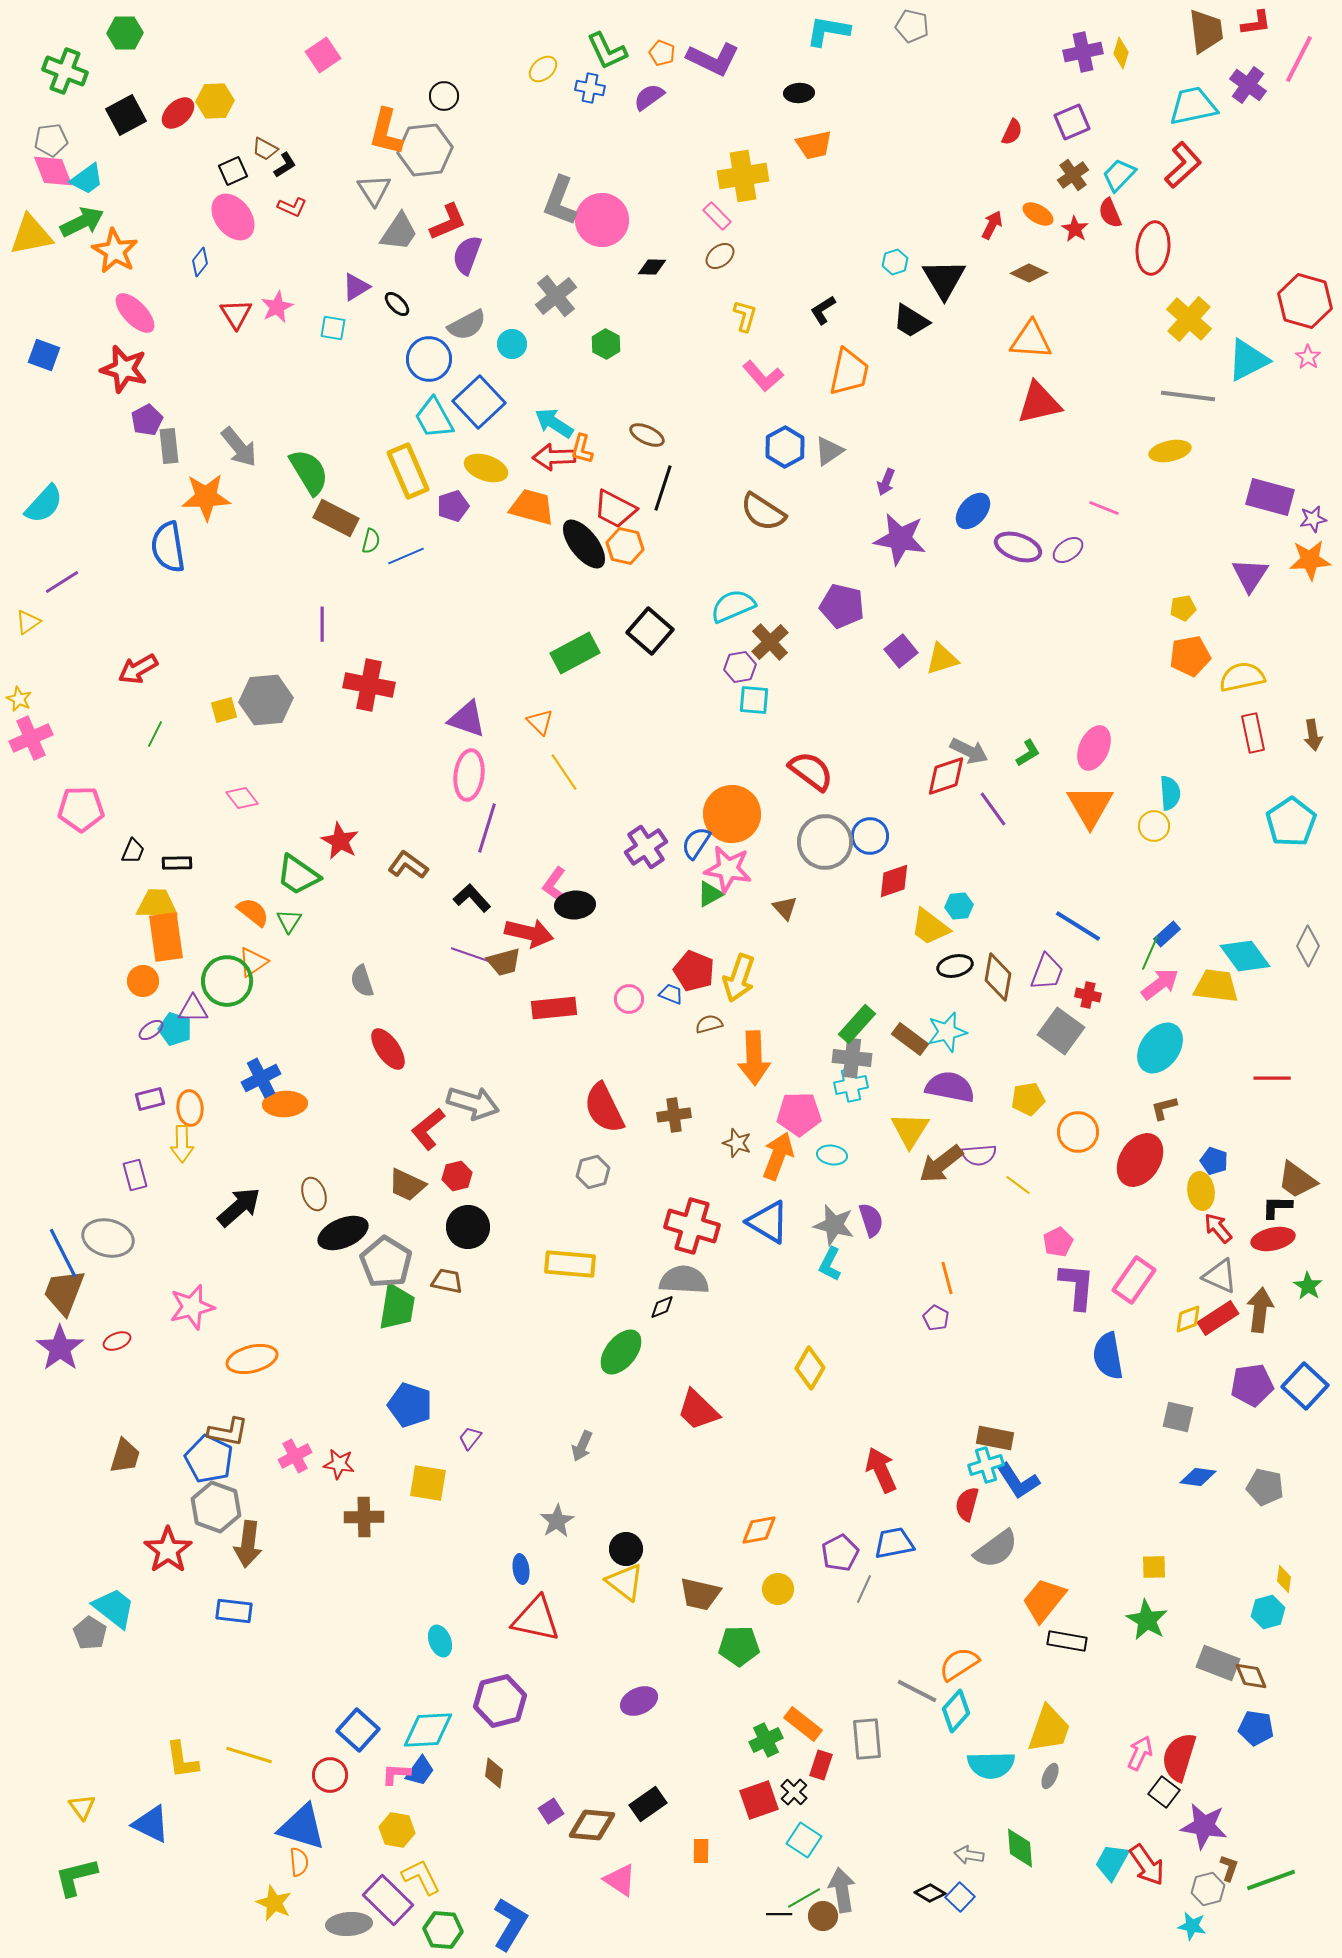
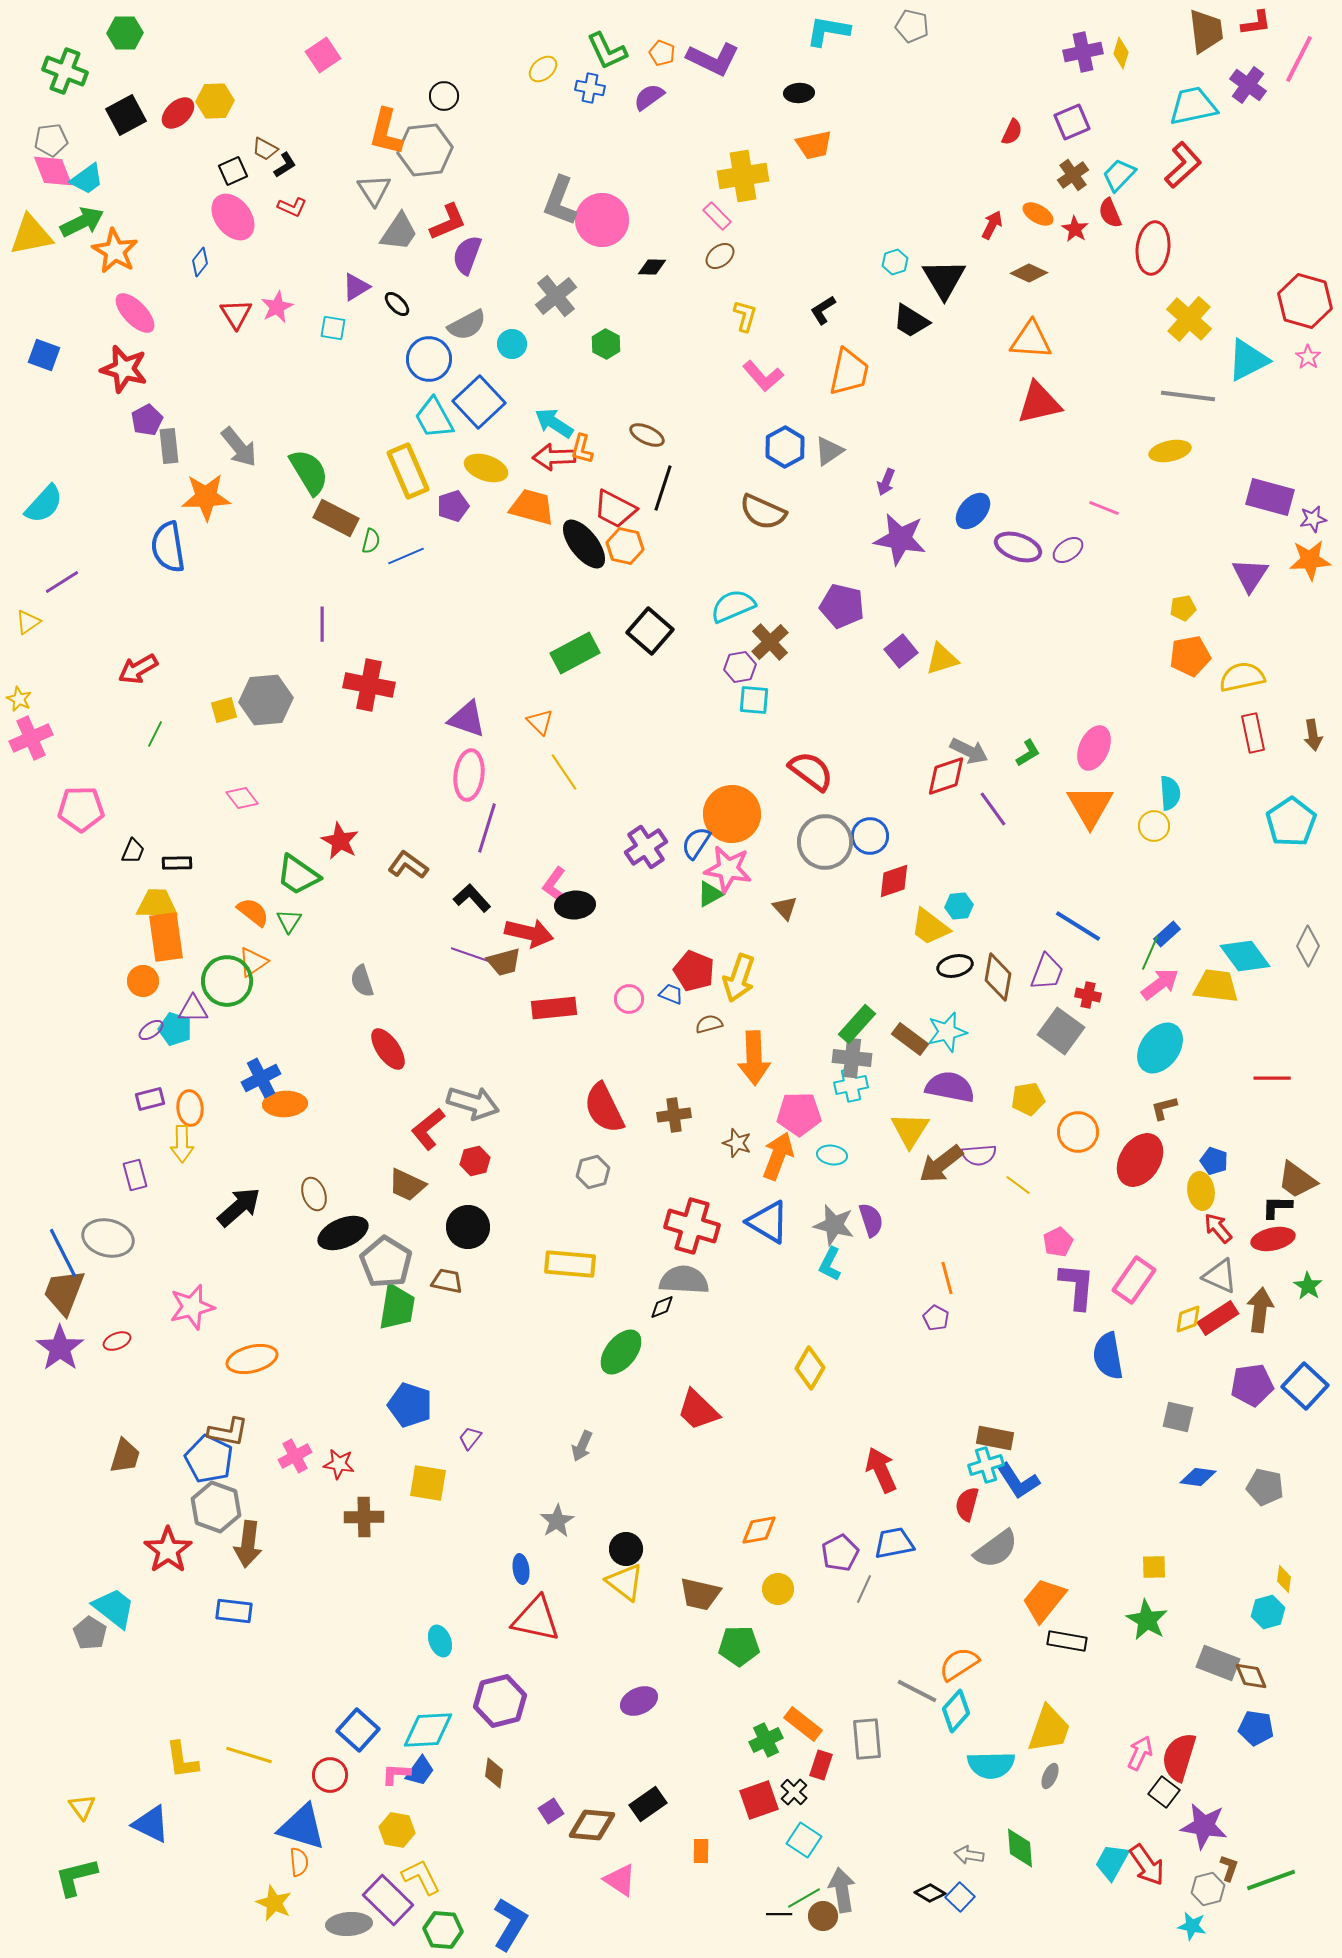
brown semicircle at (763, 512): rotated 9 degrees counterclockwise
red hexagon at (457, 1176): moved 18 px right, 15 px up
